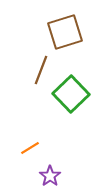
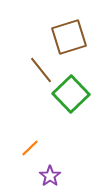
brown square: moved 4 px right, 5 px down
brown line: rotated 60 degrees counterclockwise
orange line: rotated 12 degrees counterclockwise
